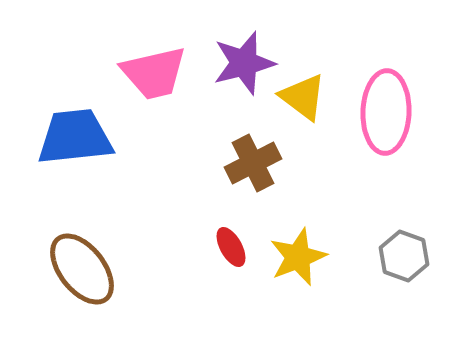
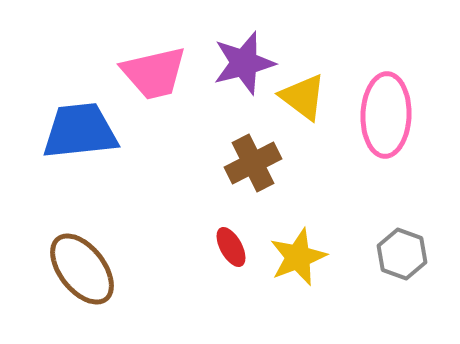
pink ellipse: moved 3 px down
blue trapezoid: moved 5 px right, 6 px up
gray hexagon: moved 2 px left, 2 px up
